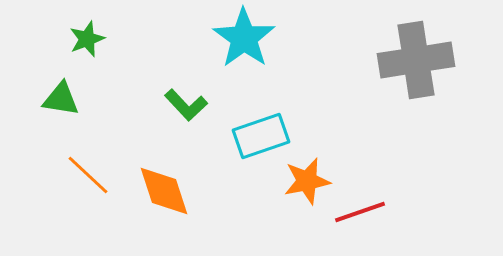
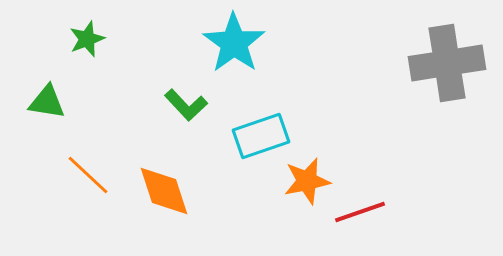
cyan star: moved 10 px left, 5 px down
gray cross: moved 31 px right, 3 px down
green triangle: moved 14 px left, 3 px down
